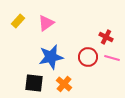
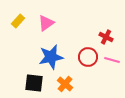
pink line: moved 2 px down
orange cross: moved 1 px right
